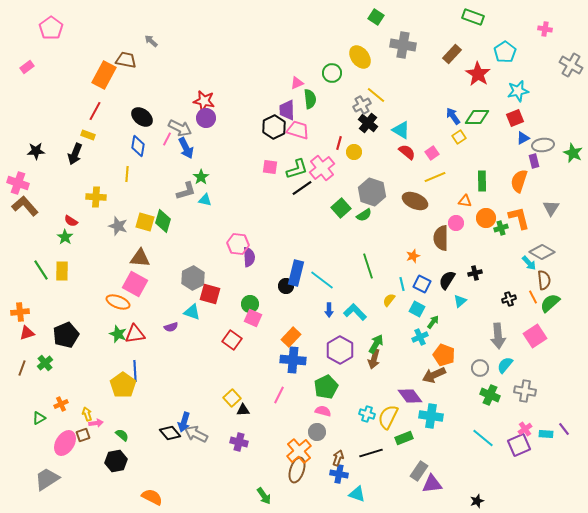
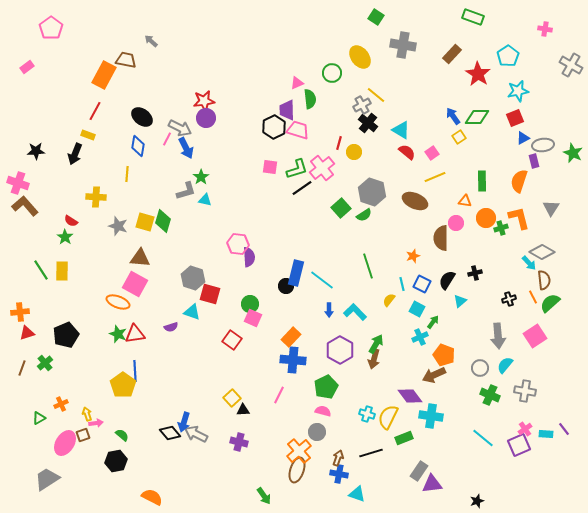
cyan pentagon at (505, 52): moved 3 px right, 4 px down
red star at (204, 101): rotated 20 degrees counterclockwise
gray hexagon at (193, 278): rotated 15 degrees counterclockwise
